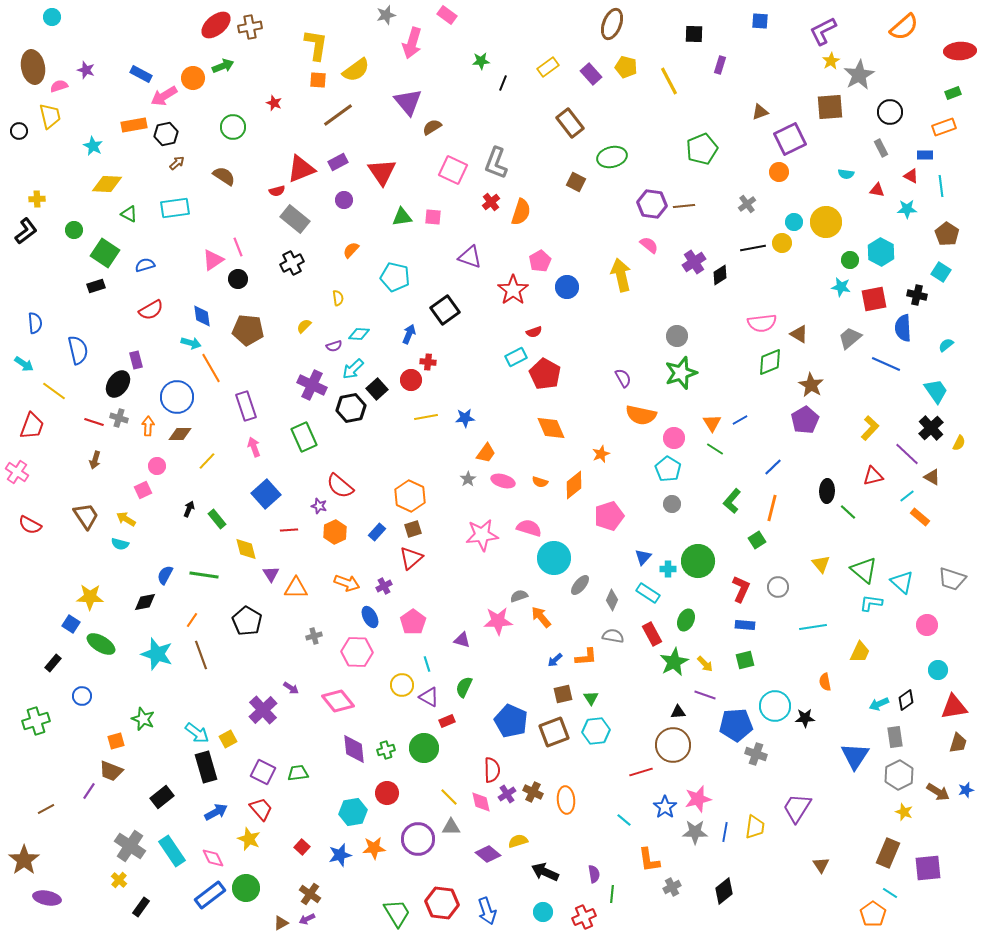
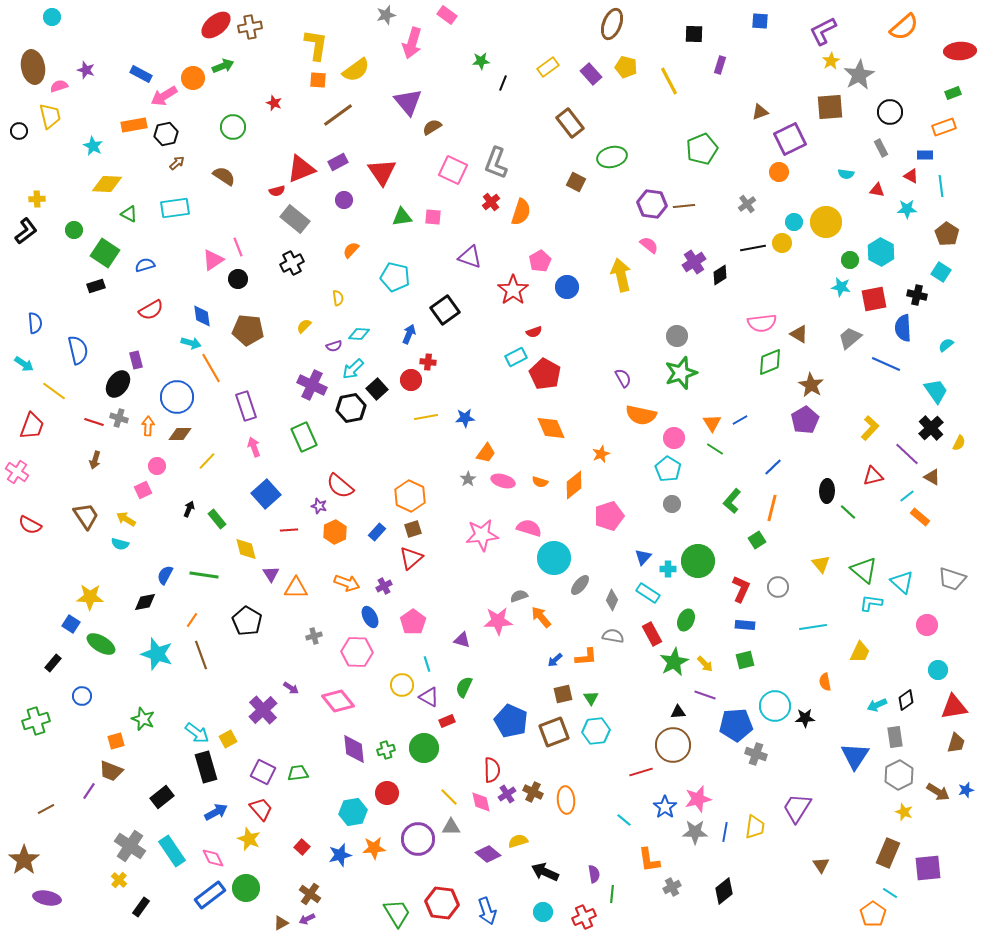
cyan arrow at (879, 704): moved 2 px left, 1 px down
brown trapezoid at (958, 743): moved 2 px left
